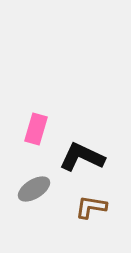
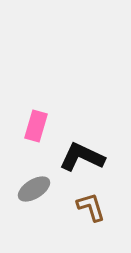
pink rectangle: moved 3 px up
brown L-shape: rotated 64 degrees clockwise
